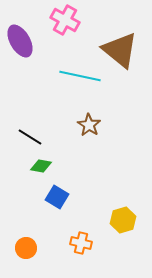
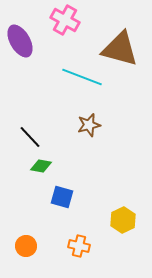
brown triangle: moved 1 px up; rotated 24 degrees counterclockwise
cyan line: moved 2 px right, 1 px down; rotated 9 degrees clockwise
brown star: rotated 25 degrees clockwise
black line: rotated 15 degrees clockwise
blue square: moved 5 px right; rotated 15 degrees counterclockwise
yellow hexagon: rotated 10 degrees counterclockwise
orange cross: moved 2 px left, 3 px down
orange circle: moved 2 px up
